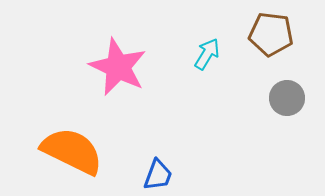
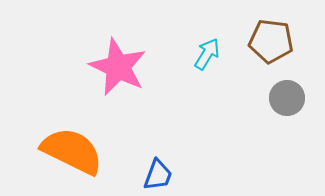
brown pentagon: moved 7 px down
